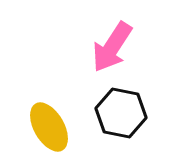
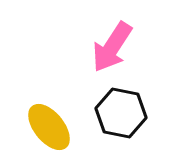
yellow ellipse: rotated 9 degrees counterclockwise
